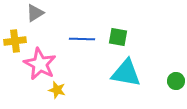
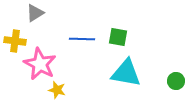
yellow cross: rotated 15 degrees clockwise
